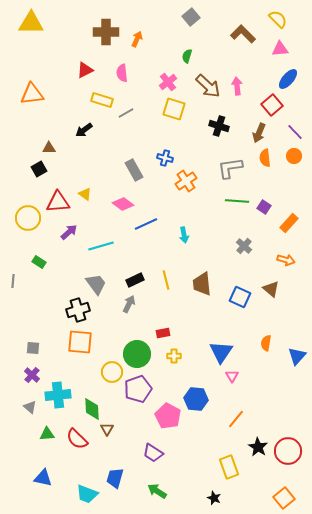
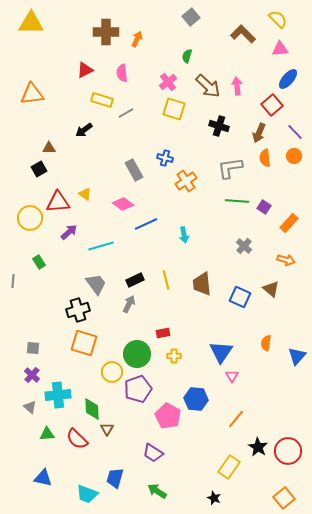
yellow circle at (28, 218): moved 2 px right
green rectangle at (39, 262): rotated 24 degrees clockwise
orange square at (80, 342): moved 4 px right, 1 px down; rotated 12 degrees clockwise
yellow rectangle at (229, 467): rotated 55 degrees clockwise
